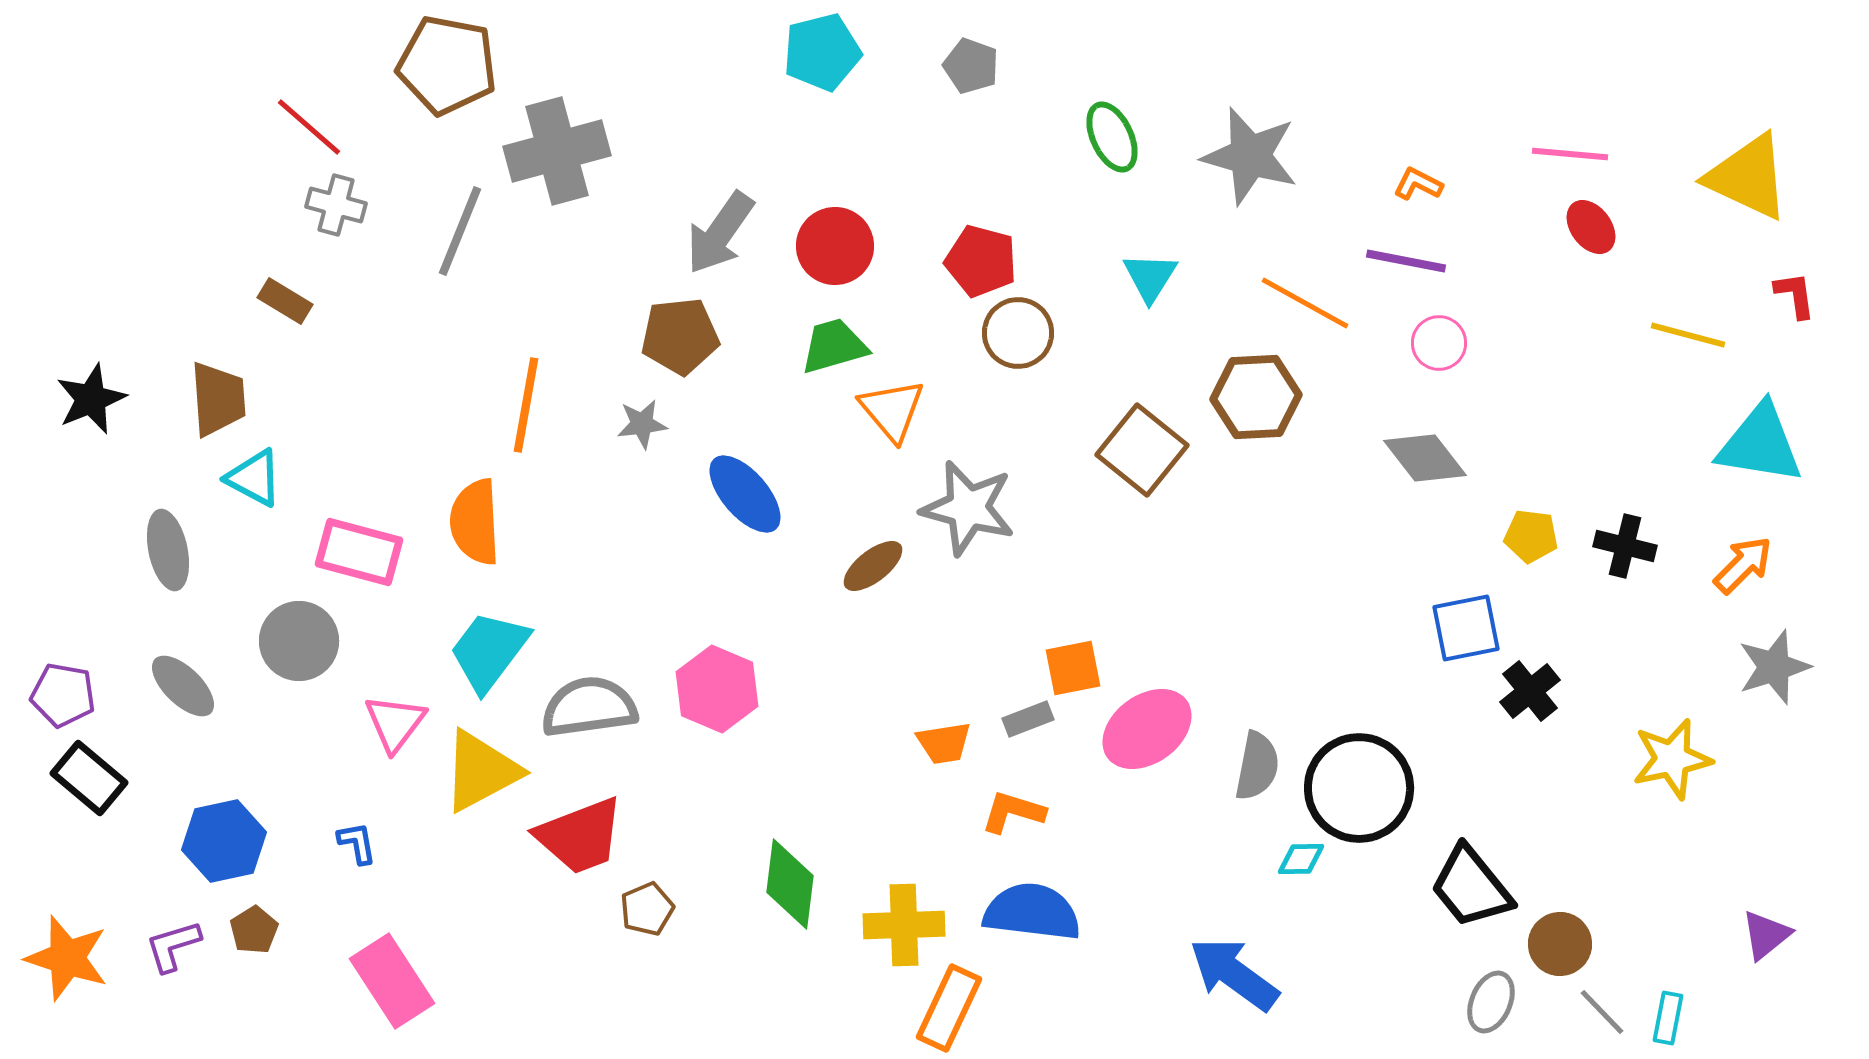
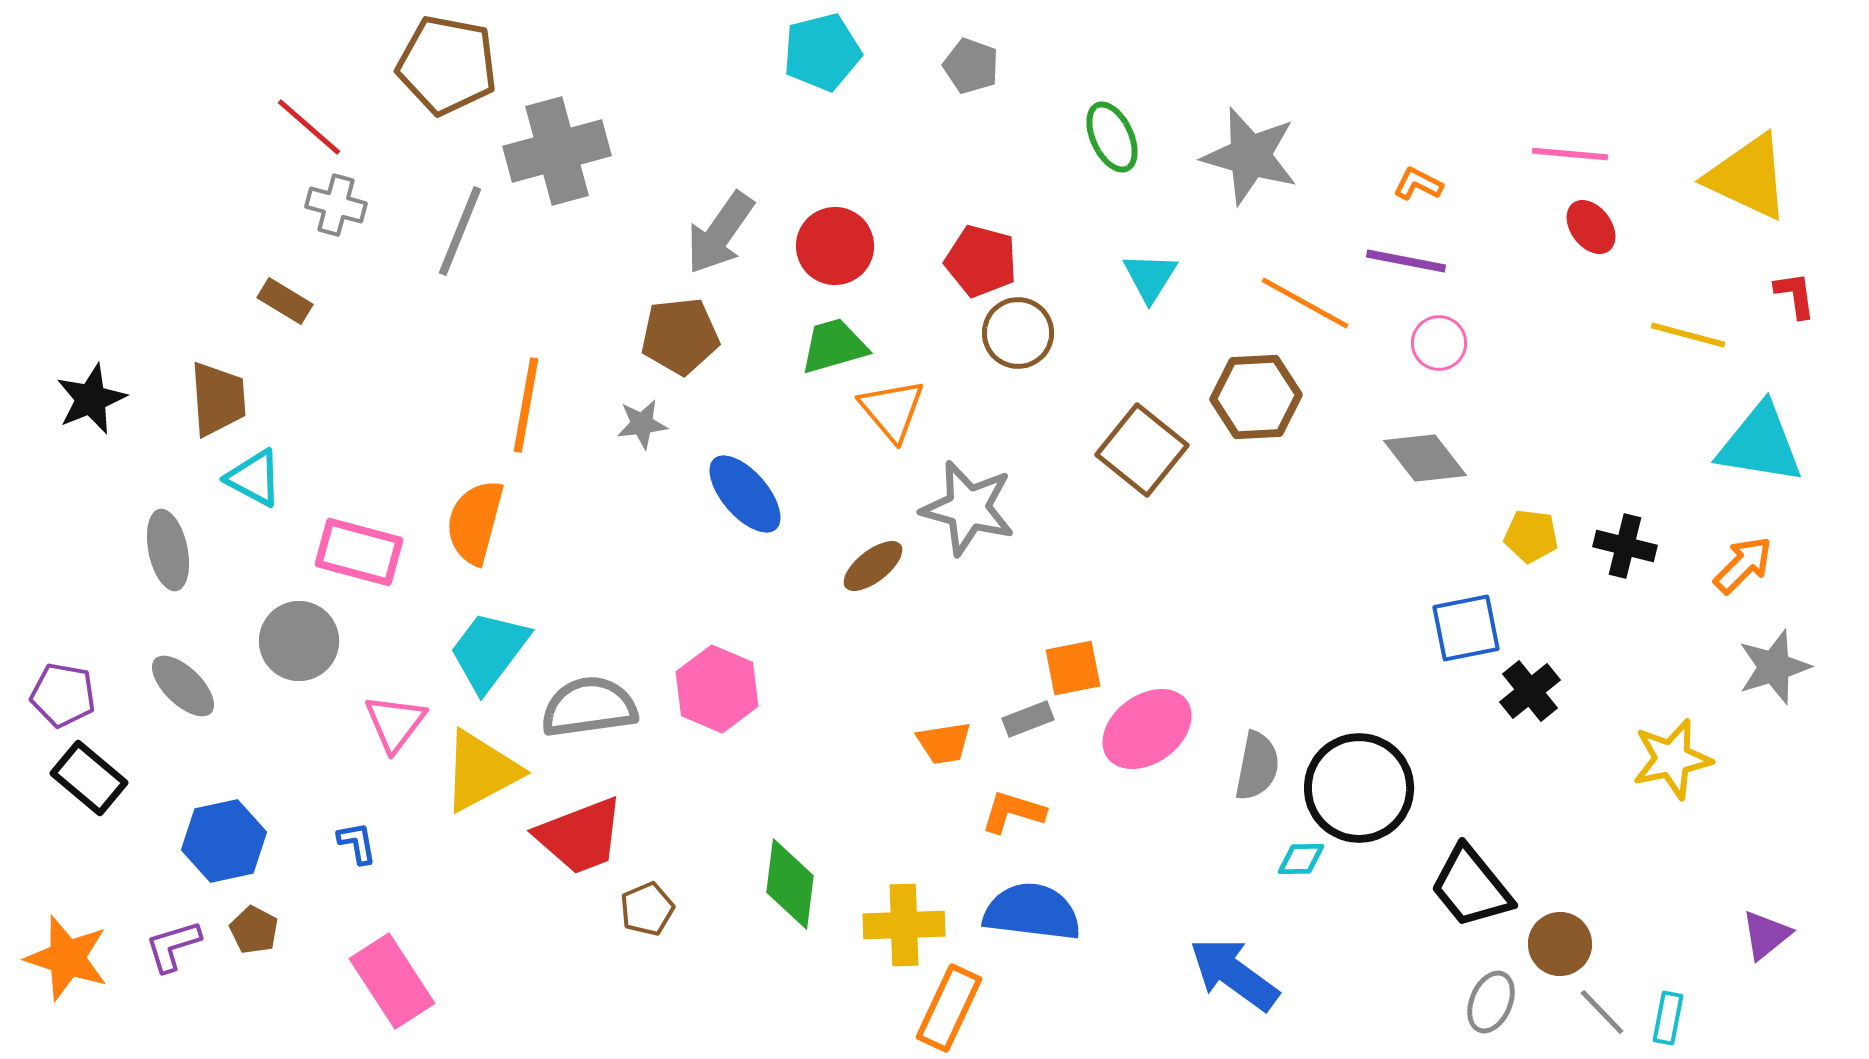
orange semicircle at (475, 522): rotated 18 degrees clockwise
brown pentagon at (254, 930): rotated 12 degrees counterclockwise
